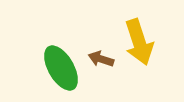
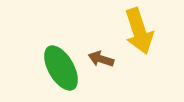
yellow arrow: moved 11 px up
